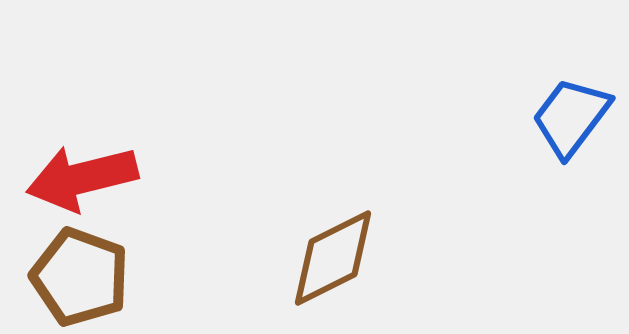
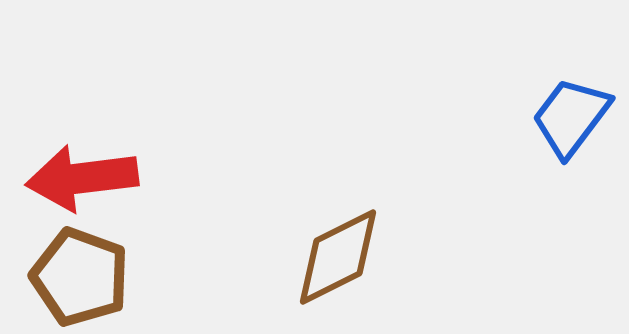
red arrow: rotated 7 degrees clockwise
brown diamond: moved 5 px right, 1 px up
